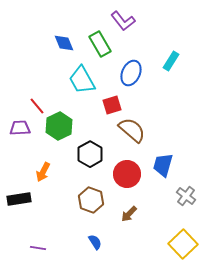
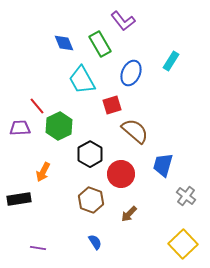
brown semicircle: moved 3 px right, 1 px down
red circle: moved 6 px left
